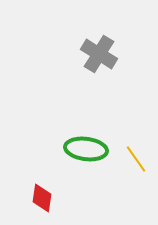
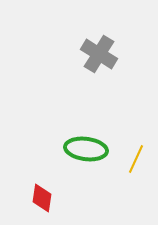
yellow line: rotated 60 degrees clockwise
